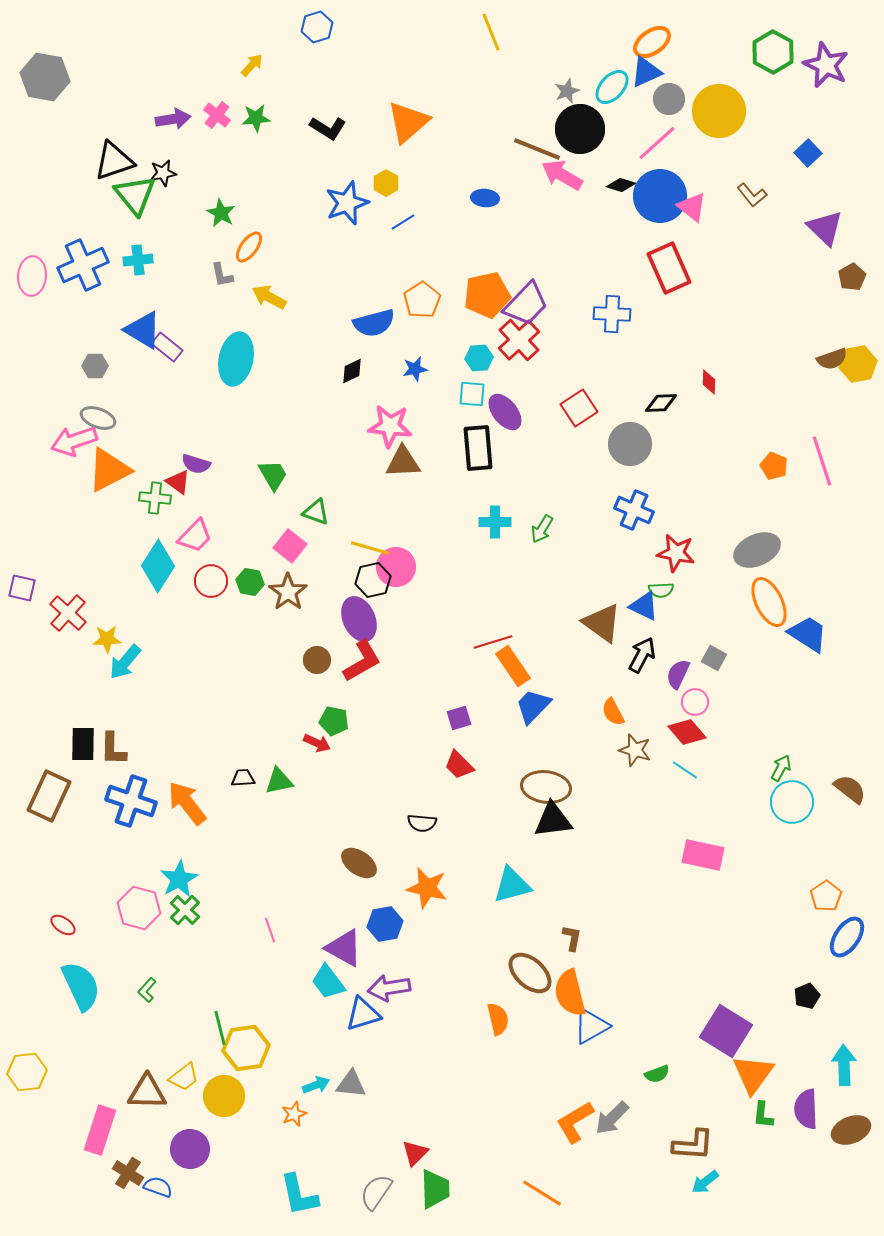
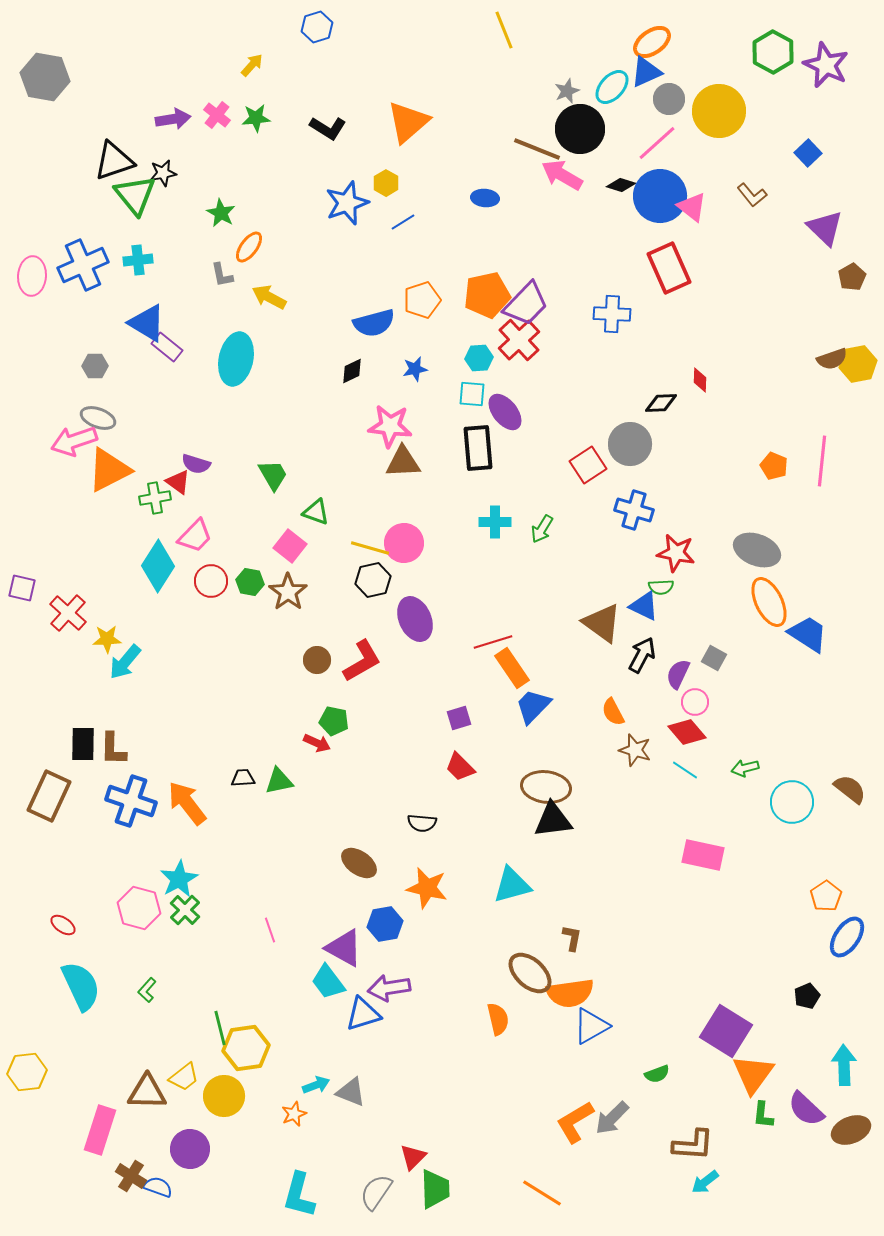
yellow line at (491, 32): moved 13 px right, 2 px up
orange pentagon at (422, 300): rotated 15 degrees clockwise
blue triangle at (143, 330): moved 4 px right, 7 px up
red diamond at (709, 382): moved 9 px left, 2 px up
red square at (579, 408): moved 9 px right, 57 px down
pink line at (822, 461): rotated 24 degrees clockwise
green cross at (155, 498): rotated 16 degrees counterclockwise
blue cross at (634, 510): rotated 6 degrees counterclockwise
gray ellipse at (757, 550): rotated 45 degrees clockwise
pink circle at (396, 567): moved 8 px right, 24 px up
green semicircle at (661, 590): moved 3 px up
purple ellipse at (359, 619): moved 56 px right
orange rectangle at (513, 666): moved 1 px left, 2 px down
red trapezoid at (459, 765): moved 1 px right, 2 px down
green arrow at (781, 768): moved 36 px left; rotated 132 degrees counterclockwise
orange semicircle at (570, 993): rotated 84 degrees counterclockwise
gray triangle at (351, 1084): moved 8 px down; rotated 16 degrees clockwise
purple semicircle at (806, 1109): rotated 45 degrees counterclockwise
red triangle at (415, 1153): moved 2 px left, 4 px down
brown cross at (128, 1173): moved 3 px right, 3 px down
cyan L-shape at (299, 1195): rotated 27 degrees clockwise
